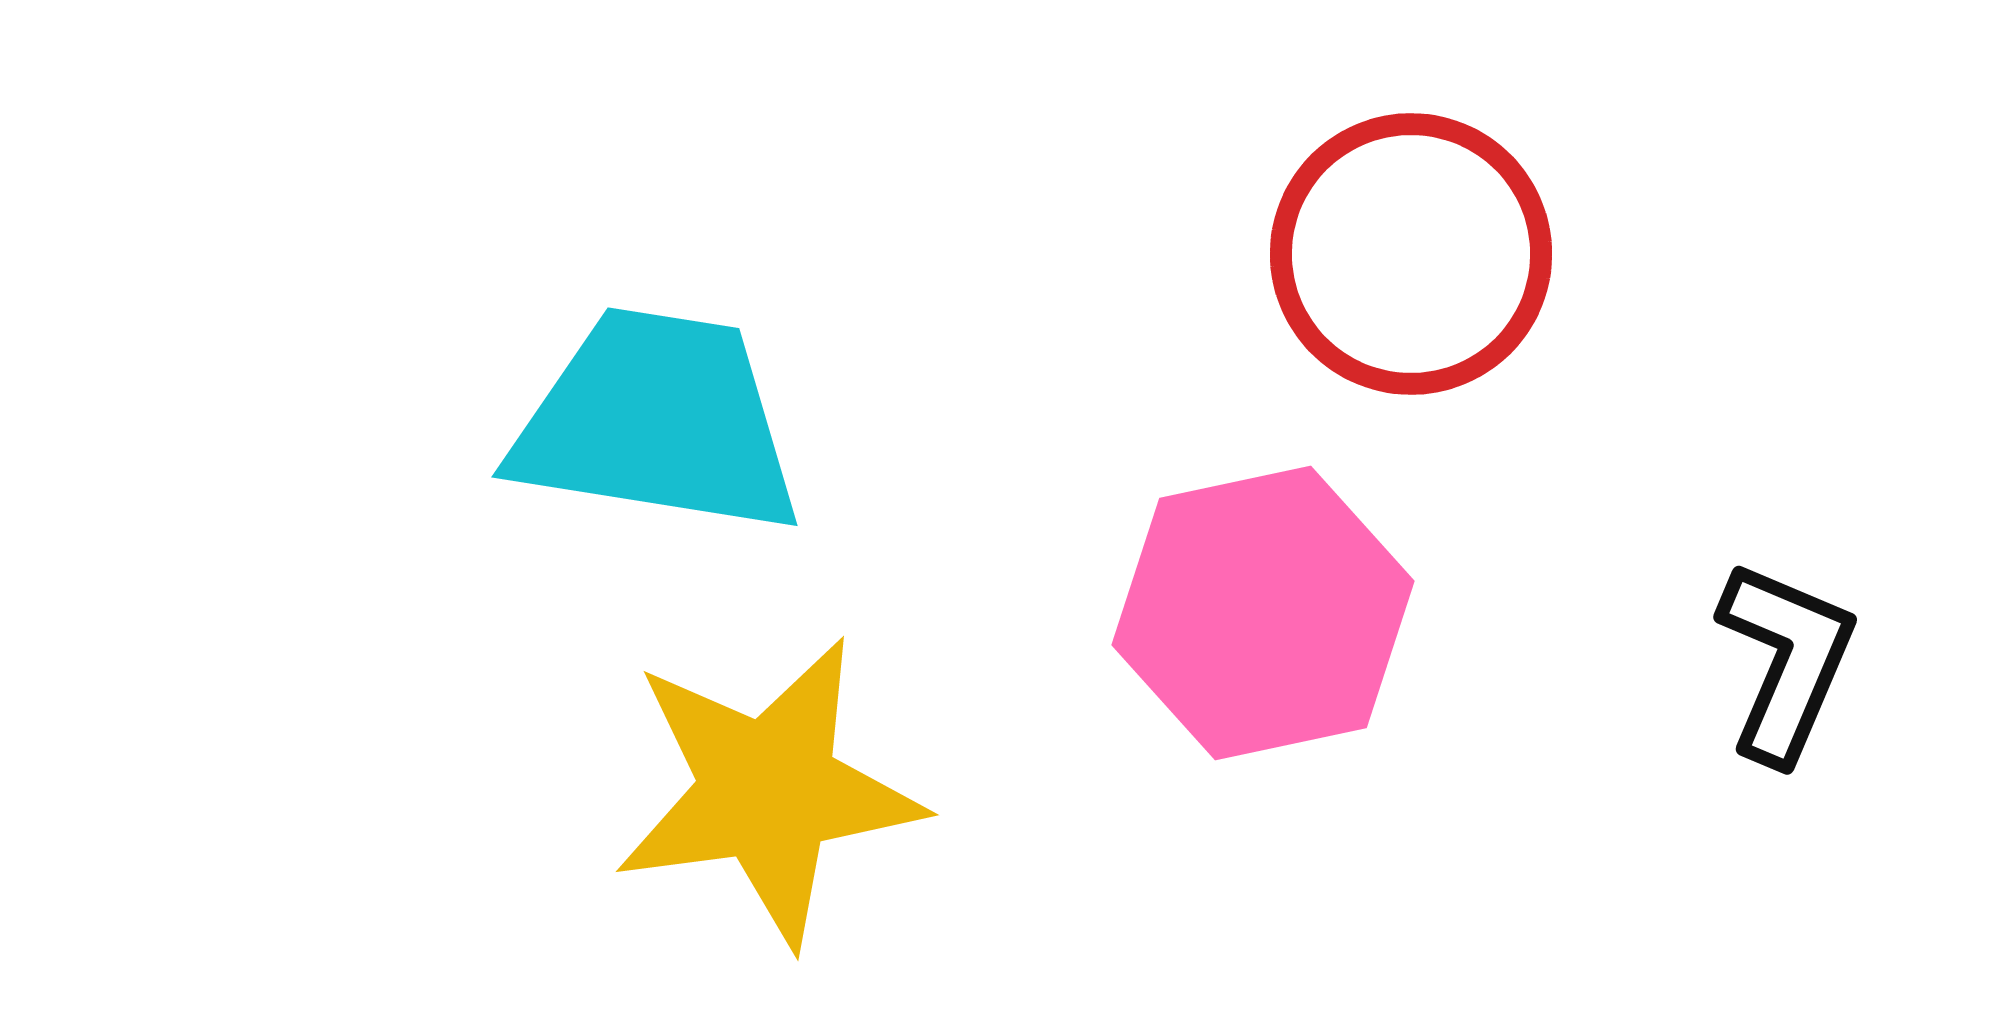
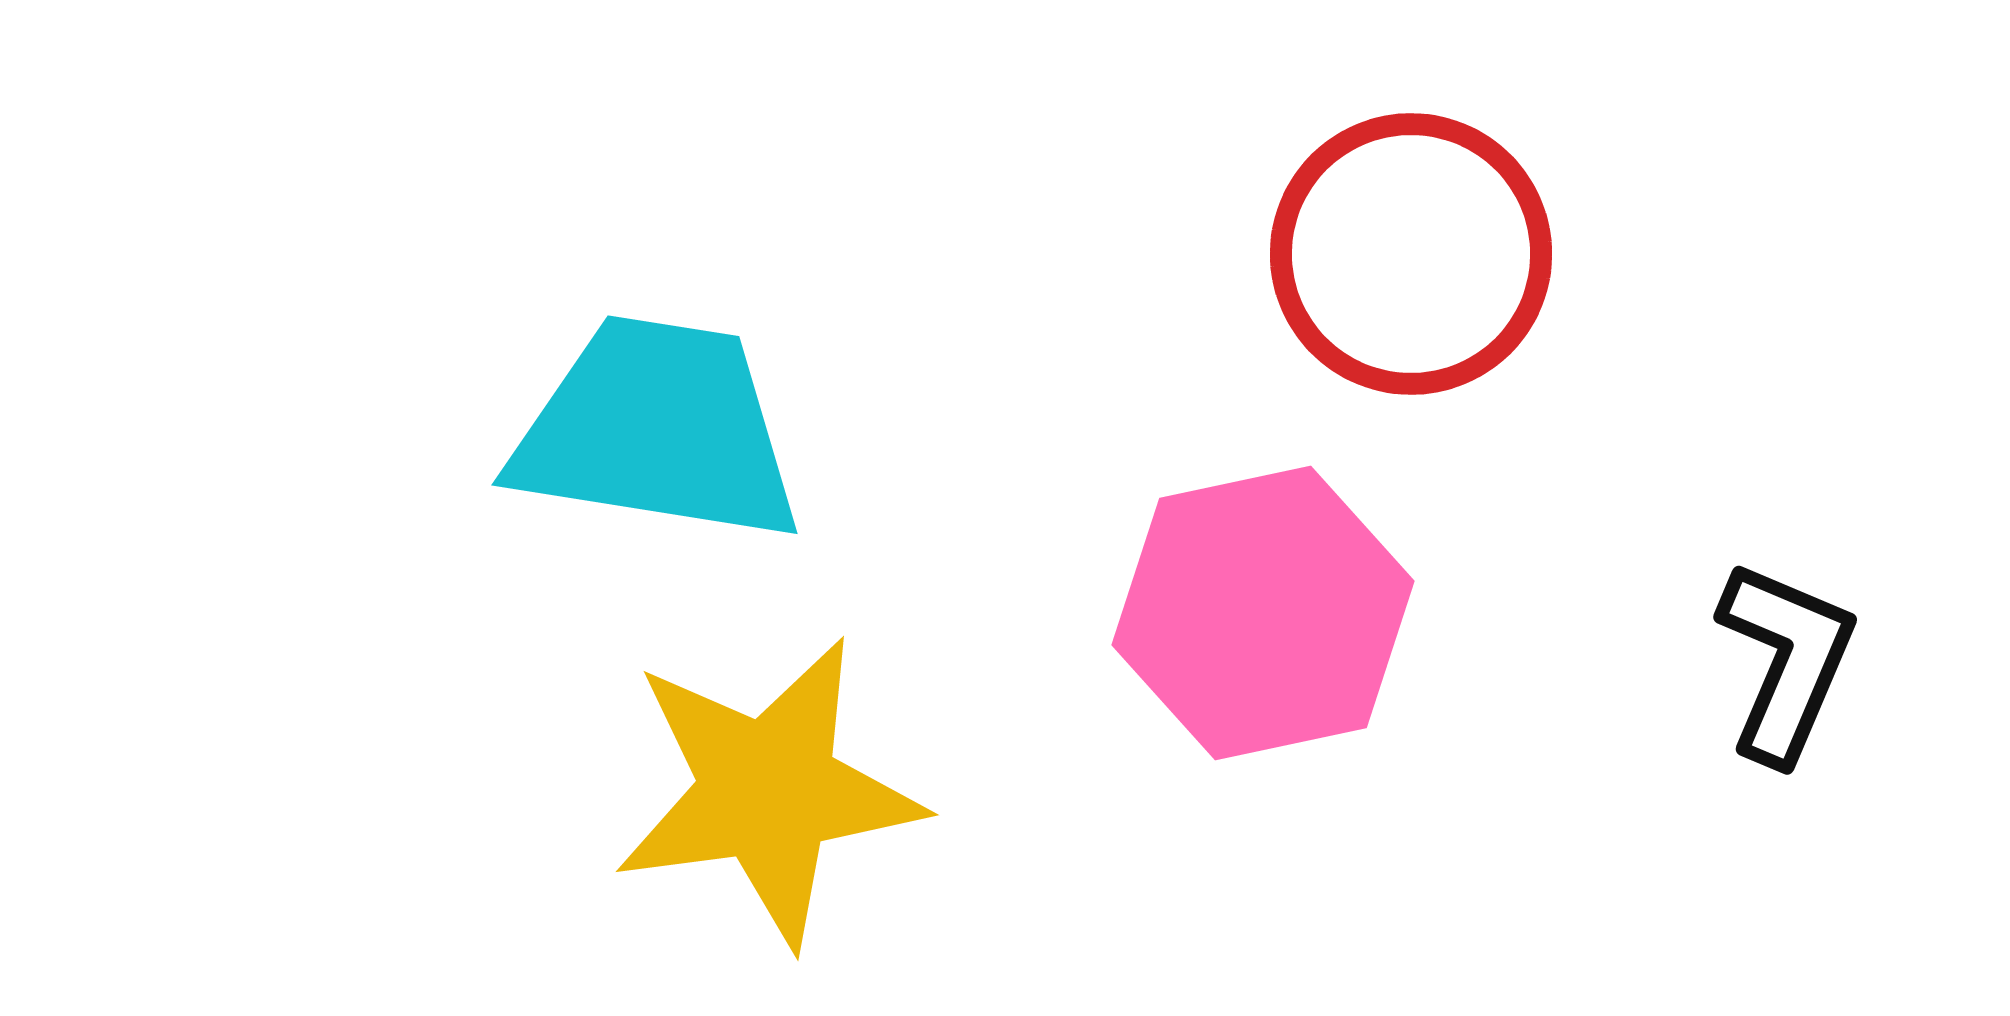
cyan trapezoid: moved 8 px down
